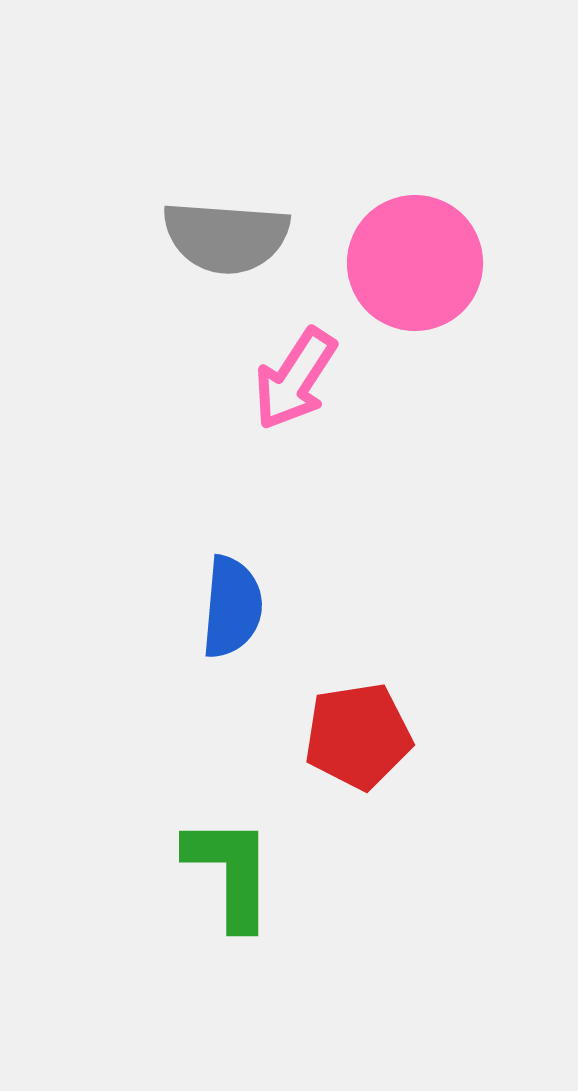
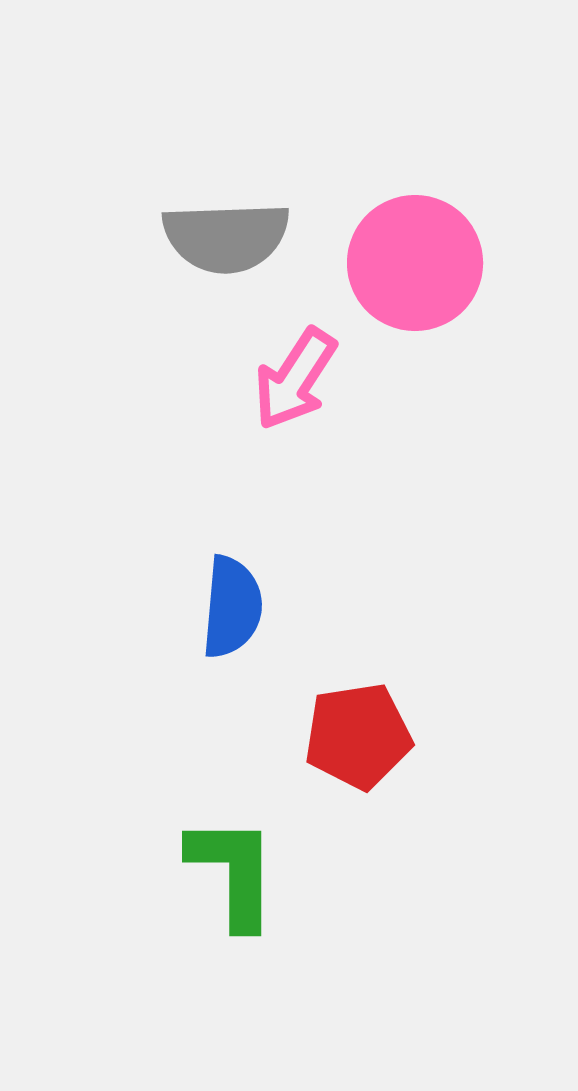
gray semicircle: rotated 6 degrees counterclockwise
green L-shape: moved 3 px right
